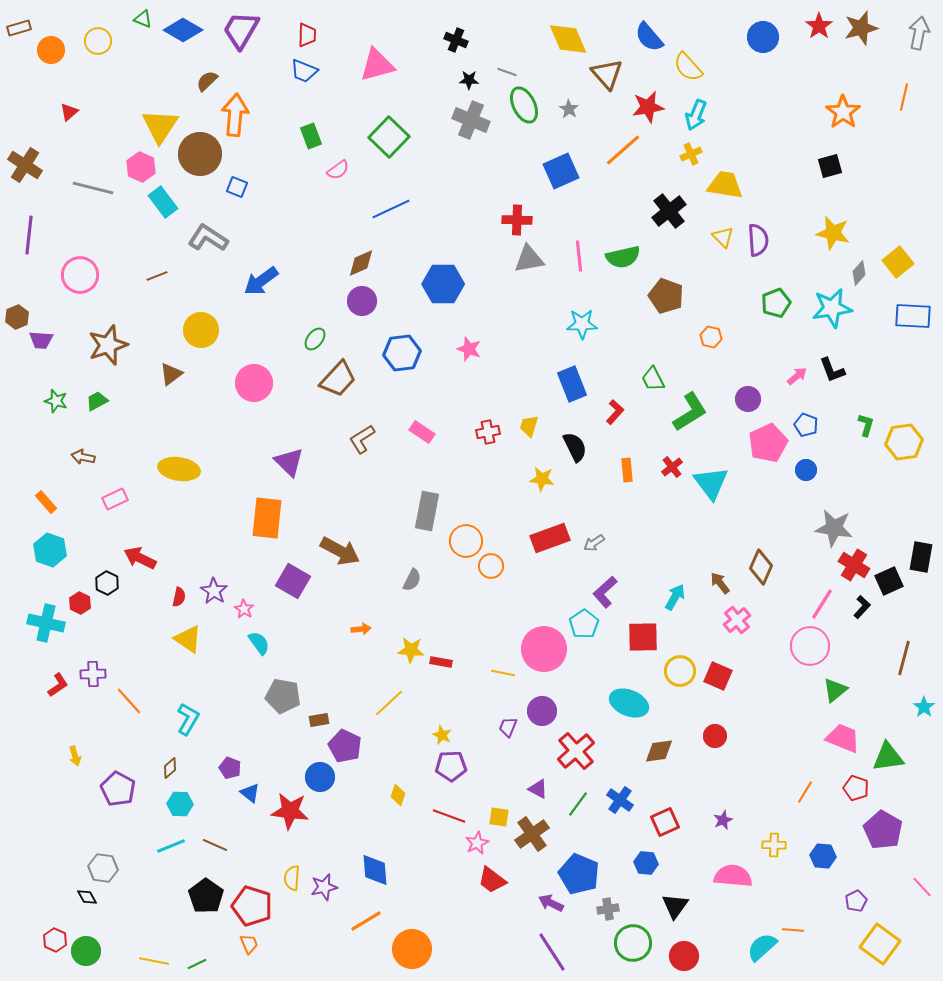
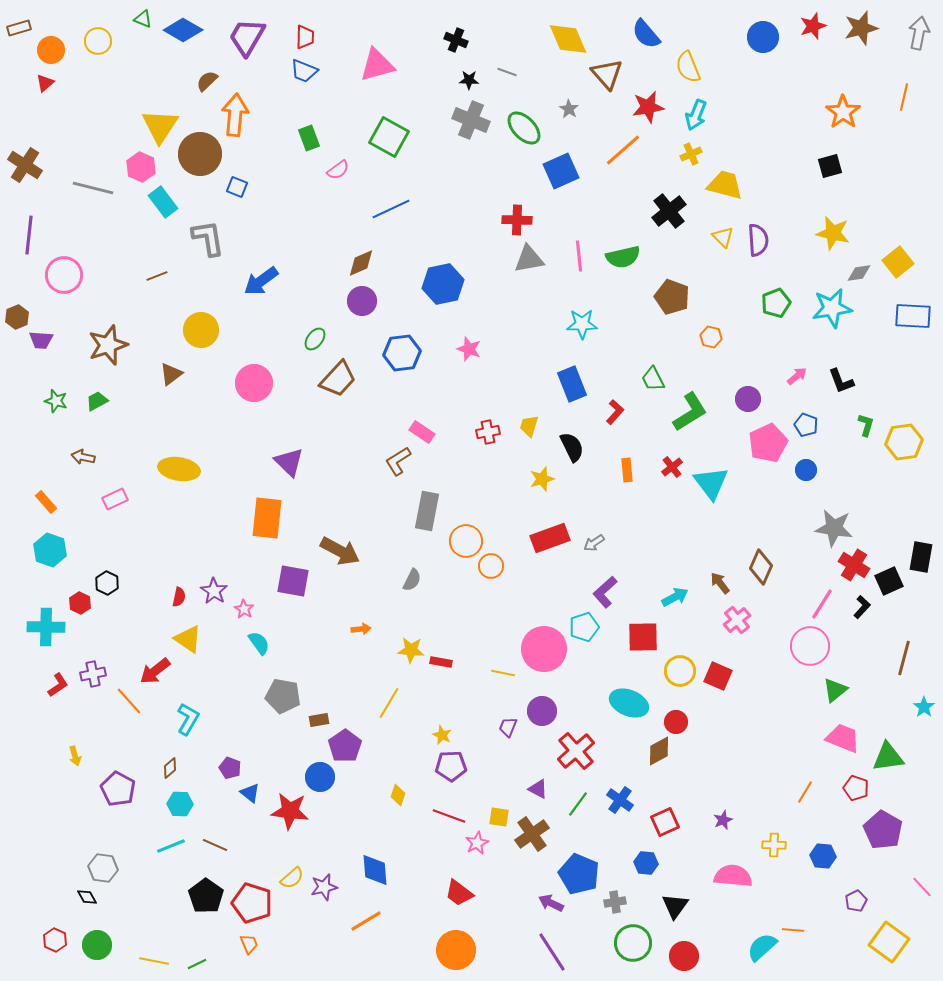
red star at (819, 26): moved 6 px left; rotated 16 degrees clockwise
purple trapezoid at (241, 30): moved 6 px right, 7 px down
red trapezoid at (307, 35): moved 2 px left, 2 px down
blue semicircle at (649, 37): moved 3 px left, 3 px up
yellow semicircle at (688, 67): rotated 20 degrees clockwise
green ellipse at (524, 105): moved 23 px down; rotated 18 degrees counterclockwise
red triangle at (69, 112): moved 24 px left, 29 px up
green rectangle at (311, 136): moved 2 px left, 2 px down
green square at (389, 137): rotated 15 degrees counterclockwise
yellow trapezoid at (725, 185): rotated 6 degrees clockwise
gray L-shape at (208, 238): rotated 48 degrees clockwise
gray diamond at (859, 273): rotated 40 degrees clockwise
pink circle at (80, 275): moved 16 px left
blue hexagon at (443, 284): rotated 12 degrees counterclockwise
brown pentagon at (666, 296): moved 6 px right, 1 px down
black L-shape at (832, 370): moved 9 px right, 11 px down
brown L-shape at (362, 439): moved 36 px right, 22 px down
black semicircle at (575, 447): moved 3 px left
yellow star at (542, 479): rotated 25 degrees counterclockwise
red arrow at (140, 558): moved 15 px right, 113 px down; rotated 64 degrees counterclockwise
purple square at (293, 581): rotated 20 degrees counterclockwise
cyan arrow at (675, 597): rotated 32 degrees clockwise
cyan cross at (46, 623): moved 4 px down; rotated 12 degrees counterclockwise
cyan pentagon at (584, 624): moved 3 px down; rotated 16 degrees clockwise
purple cross at (93, 674): rotated 10 degrees counterclockwise
yellow line at (389, 703): rotated 16 degrees counterclockwise
red circle at (715, 736): moved 39 px left, 14 px up
purple pentagon at (345, 746): rotated 12 degrees clockwise
brown diamond at (659, 751): rotated 20 degrees counterclockwise
yellow semicircle at (292, 878): rotated 135 degrees counterclockwise
red trapezoid at (492, 880): moved 33 px left, 13 px down
red pentagon at (252, 906): moved 3 px up
gray cross at (608, 909): moved 7 px right, 7 px up
yellow square at (880, 944): moved 9 px right, 2 px up
orange circle at (412, 949): moved 44 px right, 1 px down
green circle at (86, 951): moved 11 px right, 6 px up
